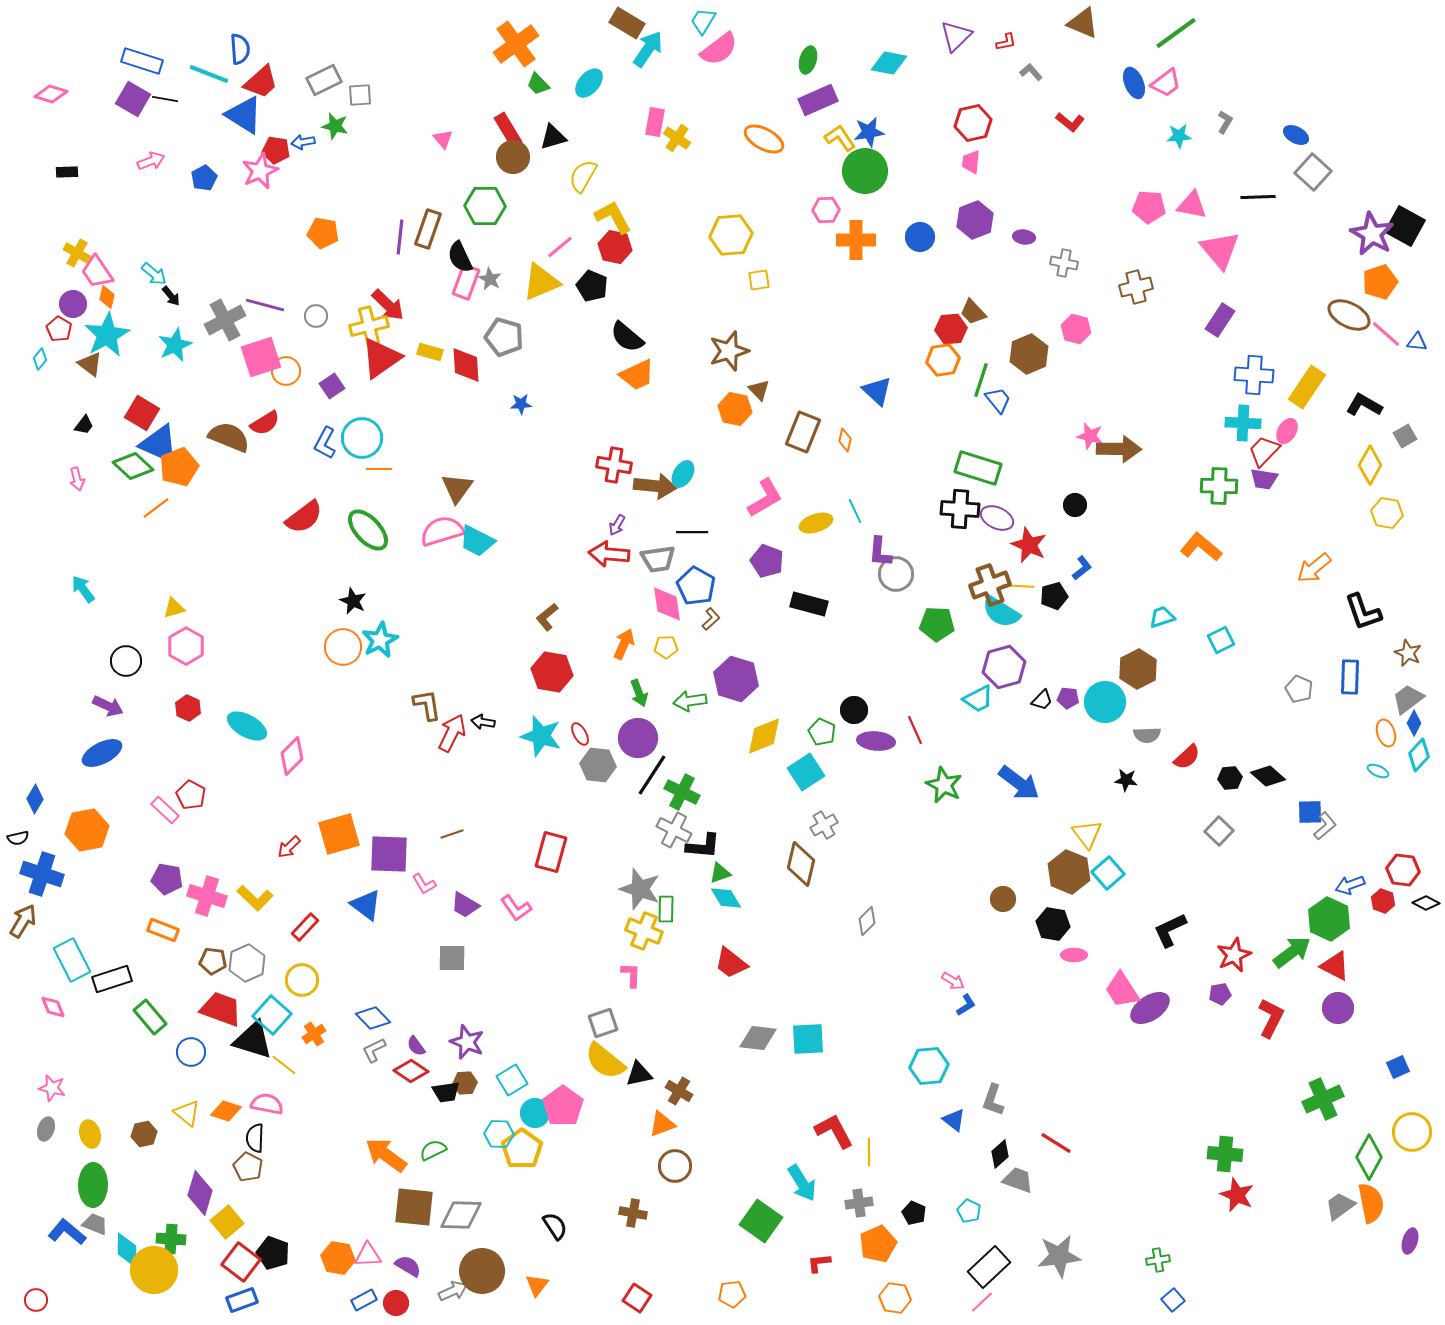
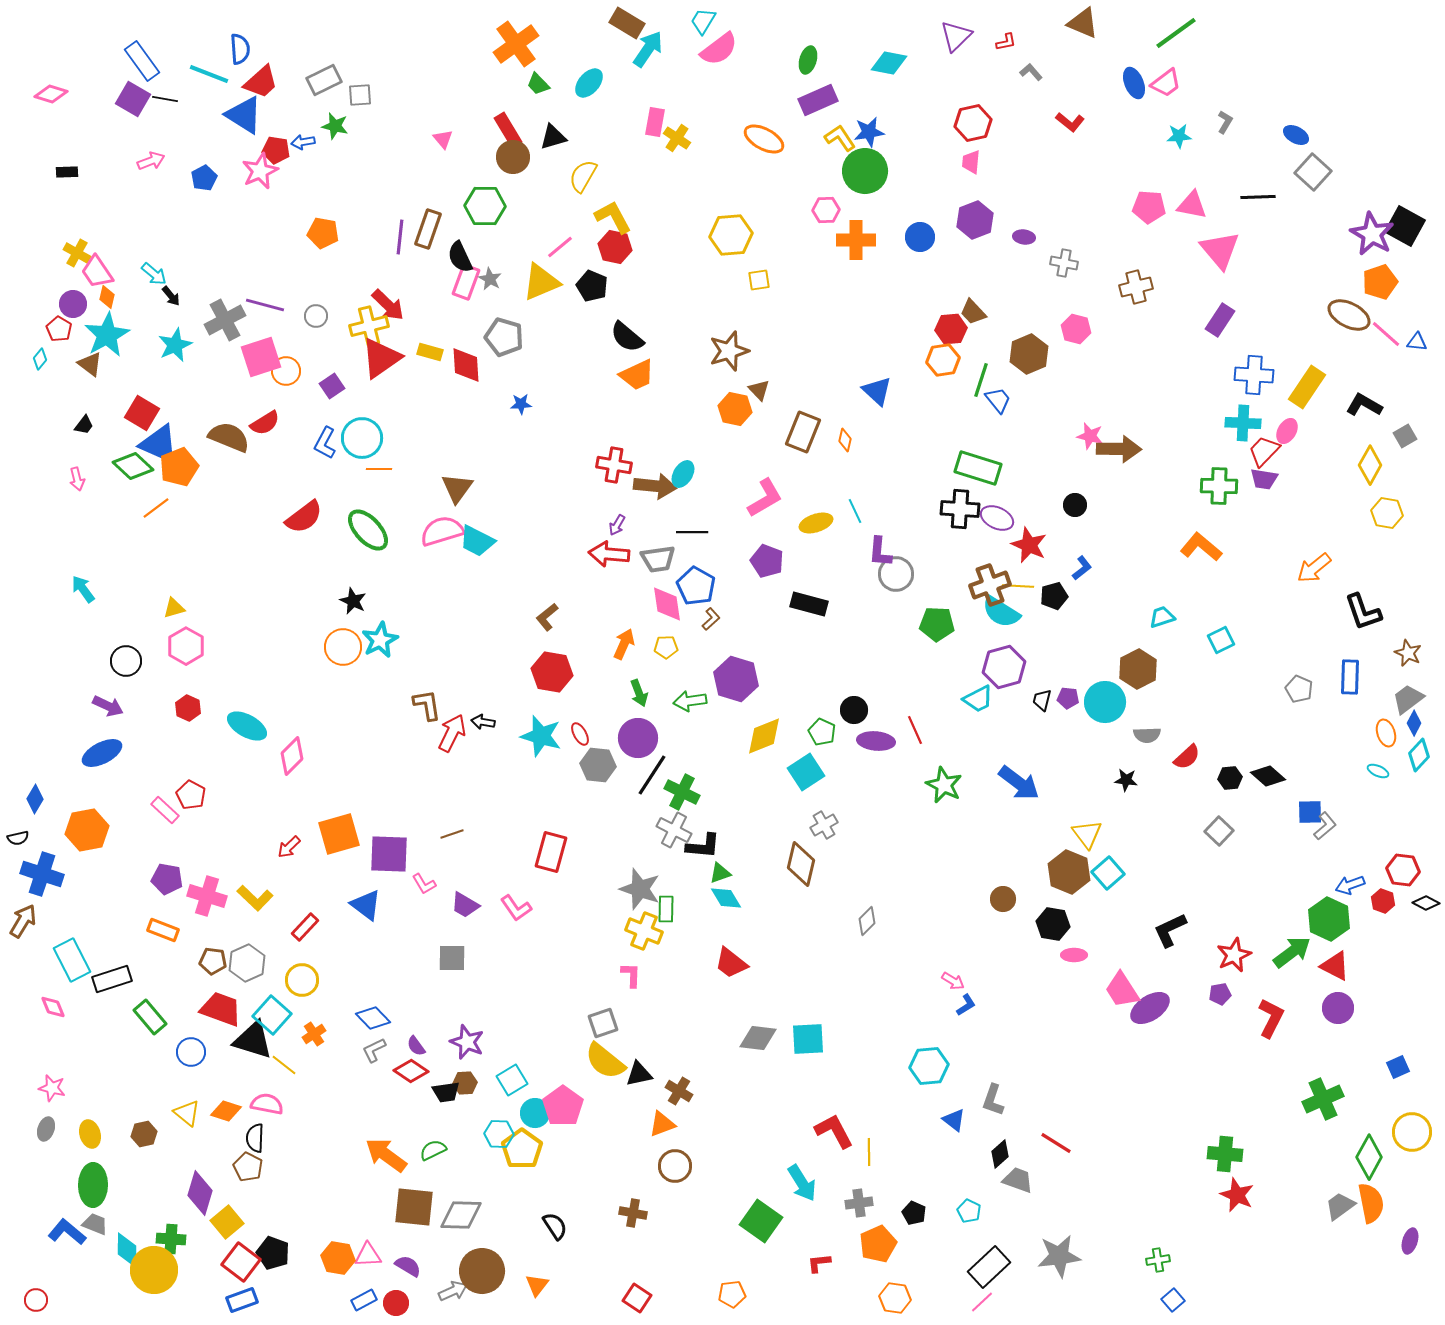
blue rectangle at (142, 61): rotated 36 degrees clockwise
black trapezoid at (1042, 700): rotated 150 degrees clockwise
